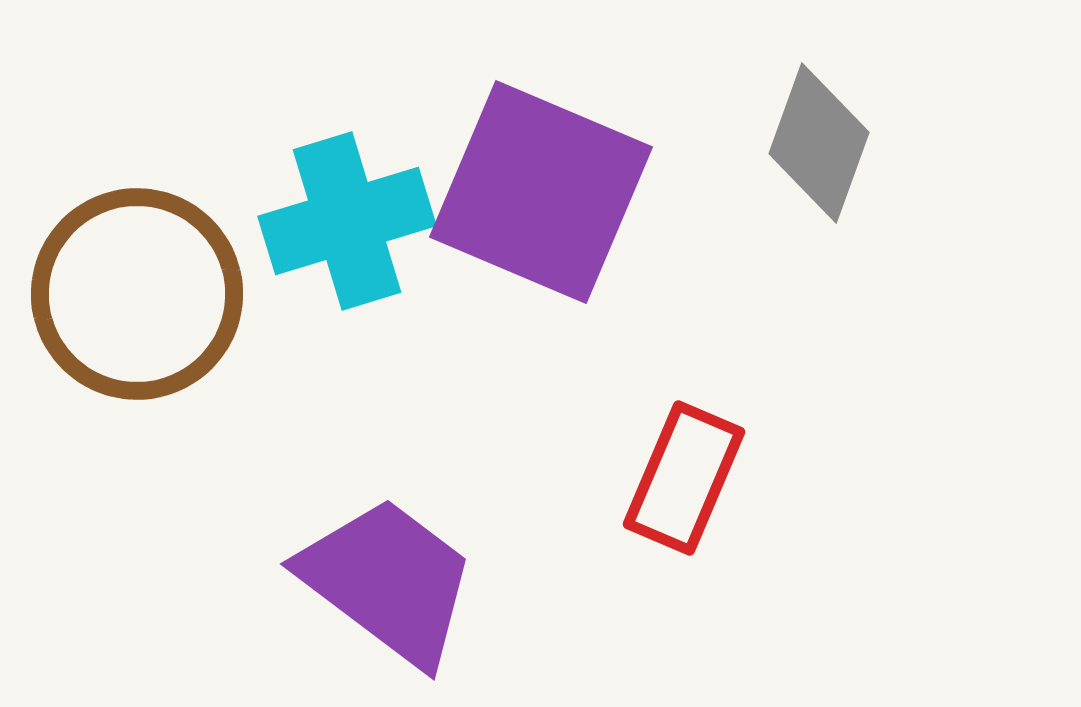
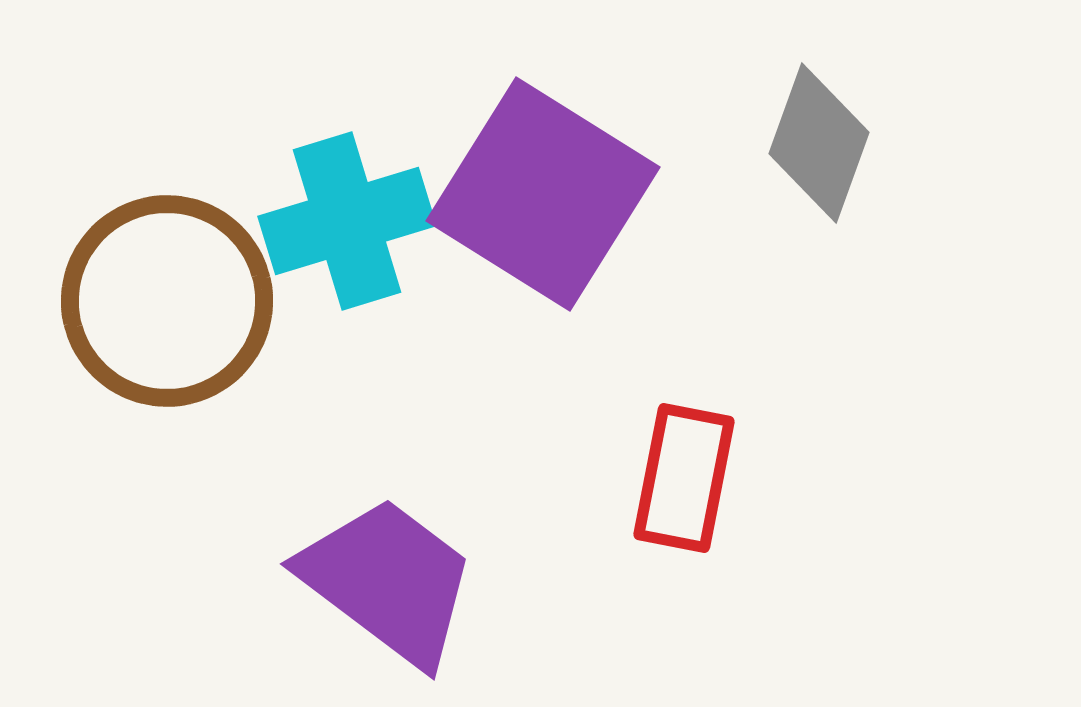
purple square: moved 2 px right, 2 px down; rotated 9 degrees clockwise
brown circle: moved 30 px right, 7 px down
red rectangle: rotated 12 degrees counterclockwise
